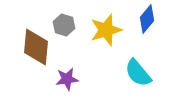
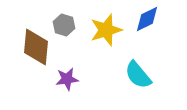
blue diamond: rotated 24 degrees clockwise
cyan semicircle: moved 2 px down
